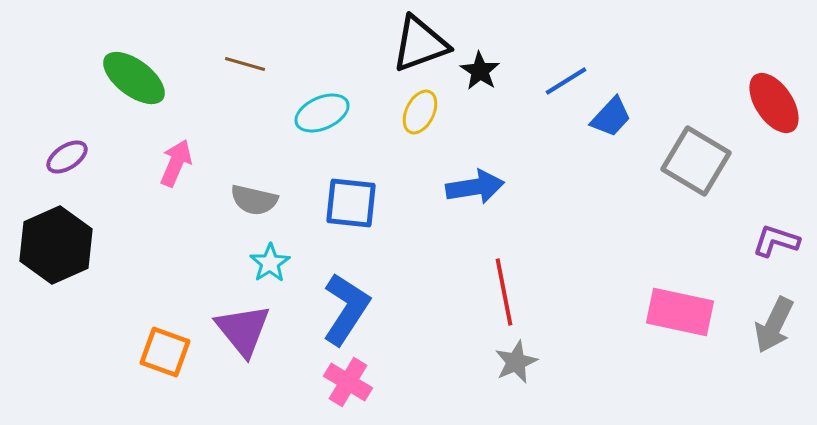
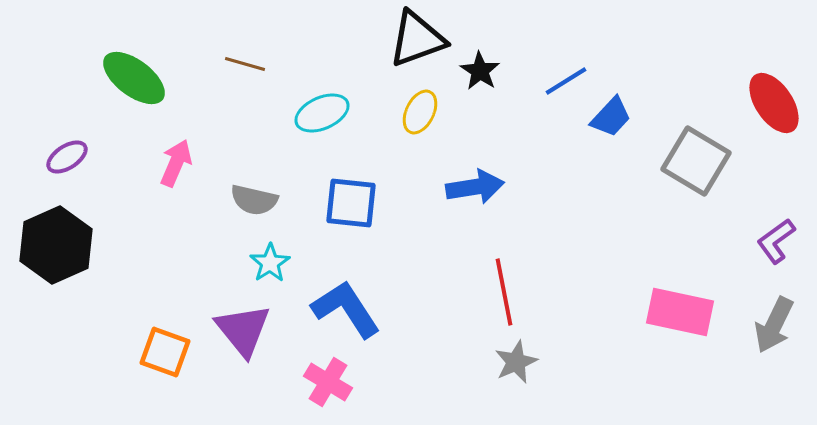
black triangle: moved 3 px left, 5 px up
purple L-shape: rotated 54 degrees counterclockwise
blue L-shape: rotated 66 degrees counterclockwise
pink cross: moved 20 px left
